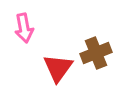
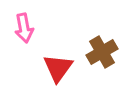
brown cross: moved 6 px right, 1 px up; rotated 8 degrees counterclockwise
